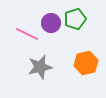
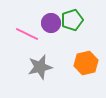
green pentagon: moved 3 px left, 1 px down
